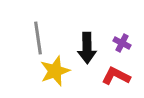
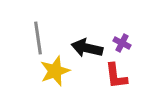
black arrow: rotated 104 degrees clockwise
red L-shape: rotated 124 degrees counterclockwise
